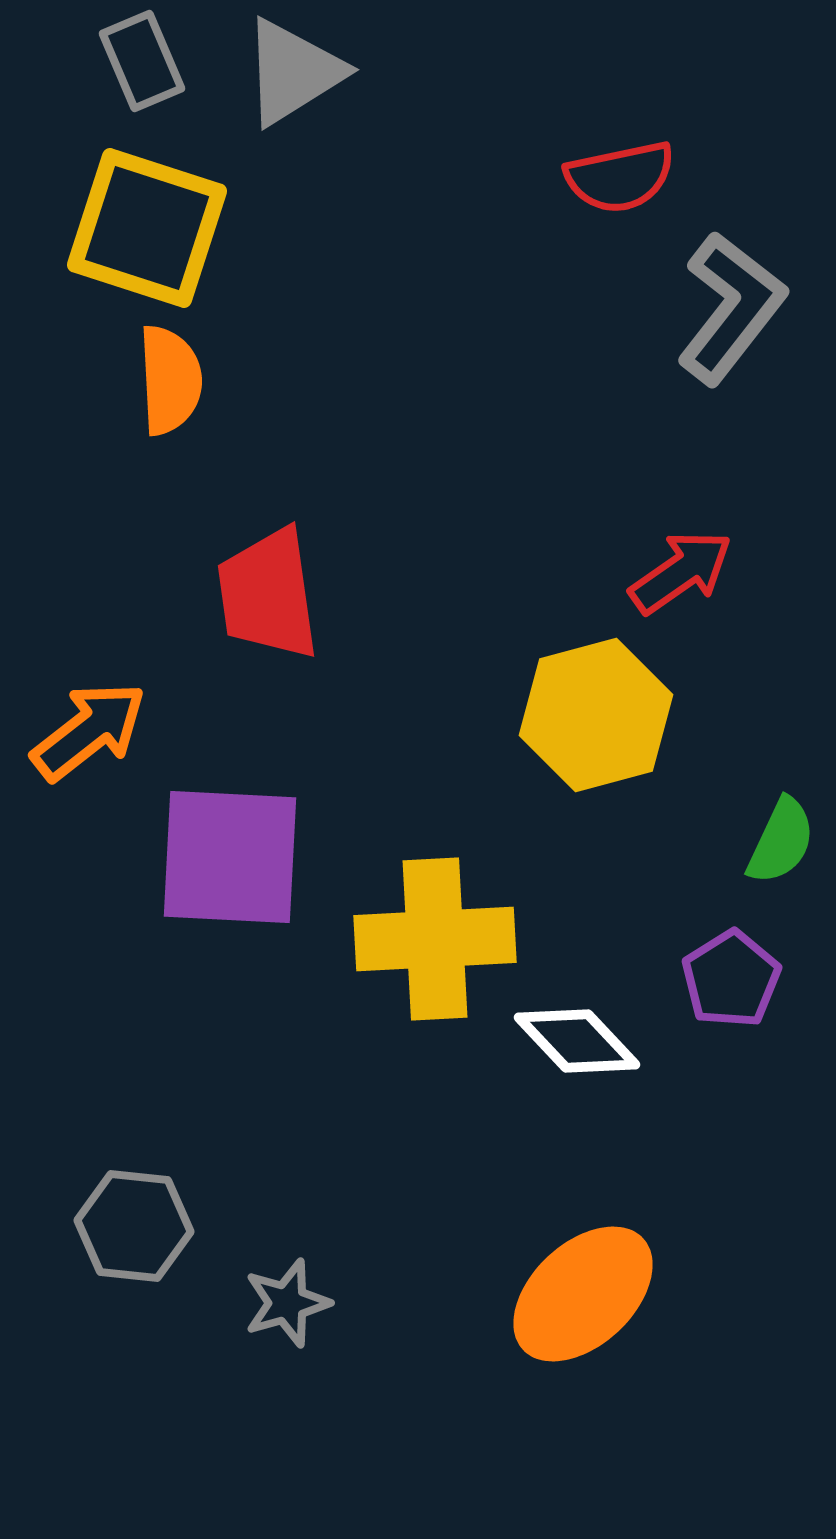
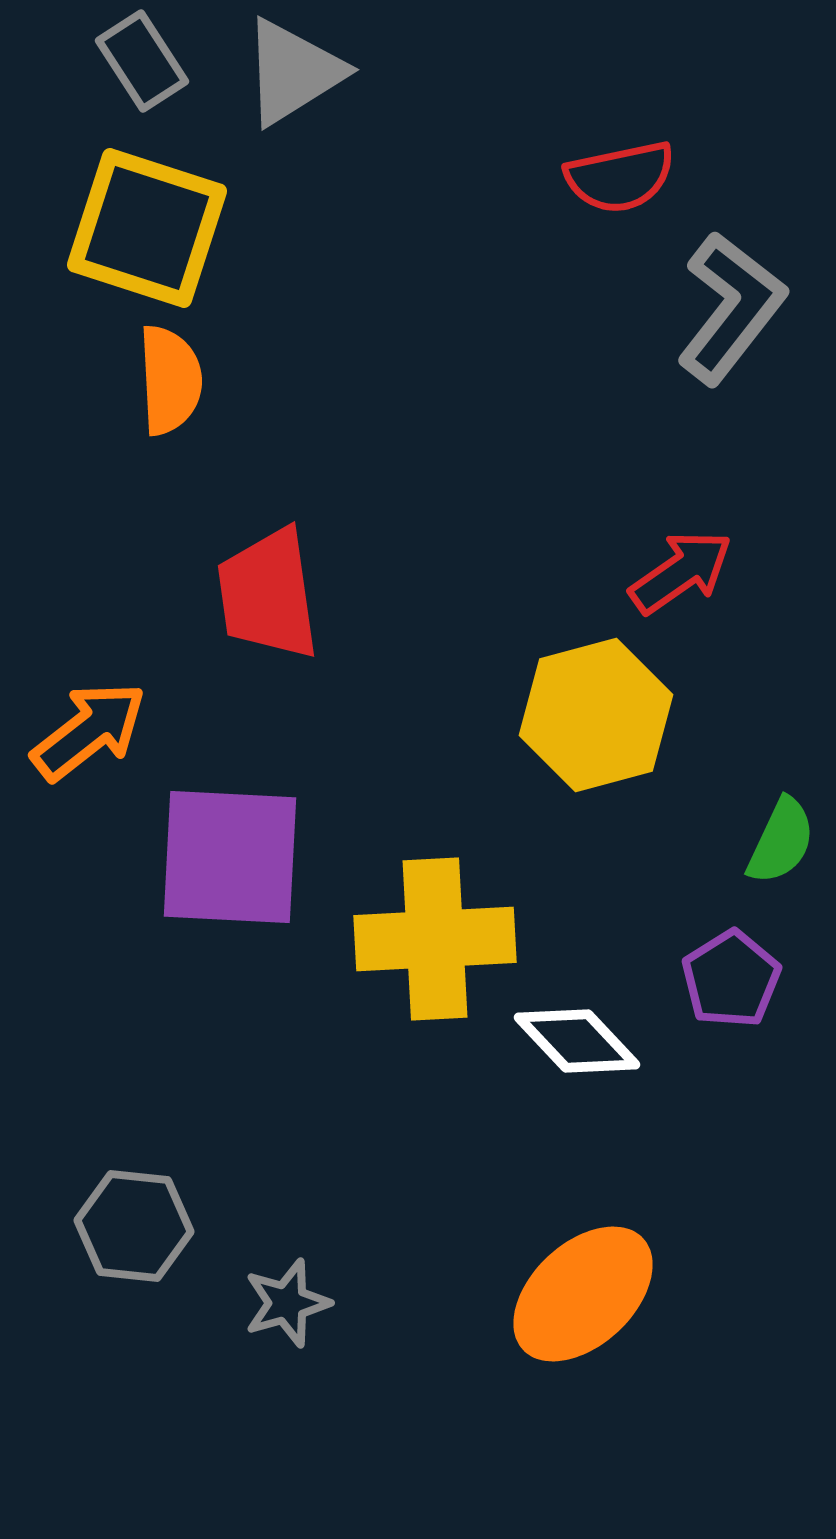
gray rectangle: rotated 10 degrees counterclockwise
